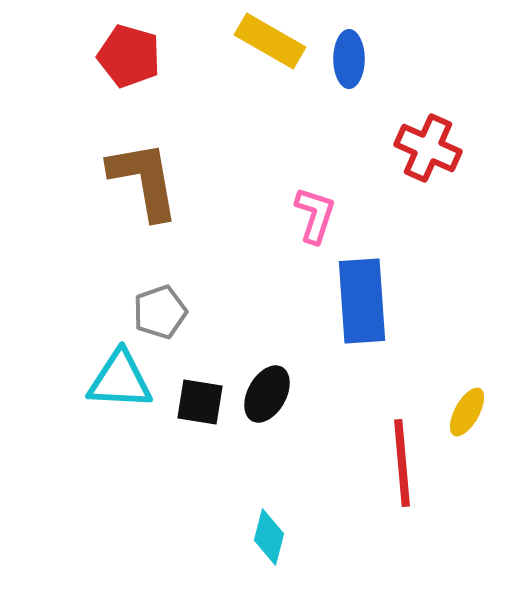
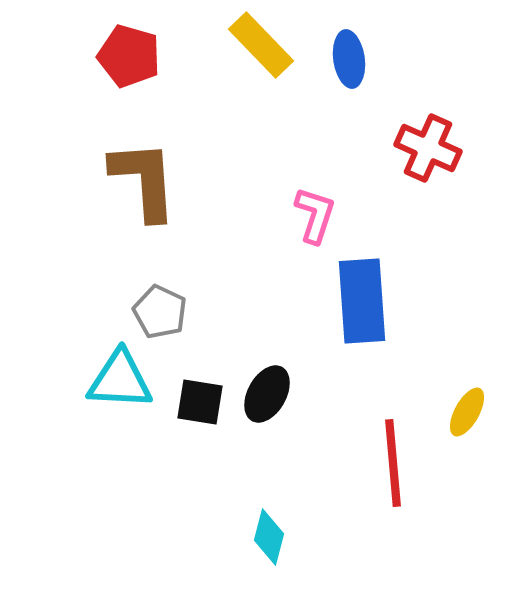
yellow rectangle: moved 9 px left, 4 px down; rotated 16 degrees clockwise
blue ellipse: rotated 8 degrees counterclockwise
brown L-shape: rotated 6 degrees clockwise
gray pentagon: rotated 28 degrees counterclockwise
red line: moved 9 px left
